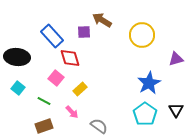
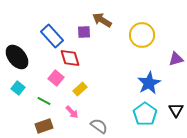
black ellipse: rotated 45 degrees clockwise
